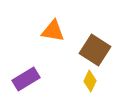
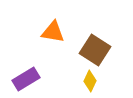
orange triangle: moved 1 px down
